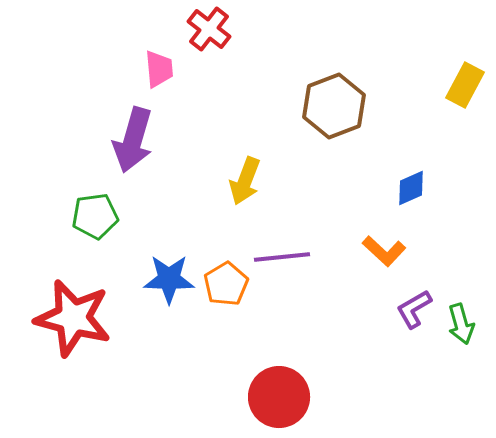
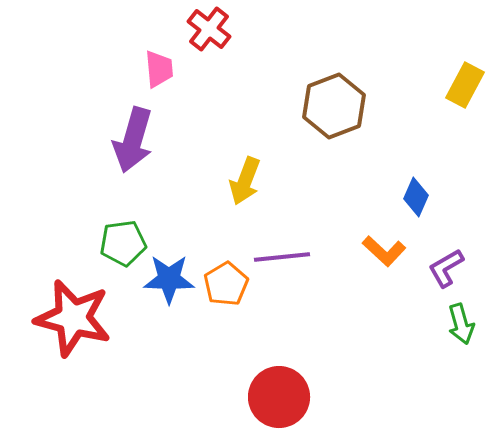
blue diamond: moved 5 px right, 9 px down; rotated 42 degrees counterclockwise
green pentagon: moved 28 px right, 27 px down
purple L-shape: moved 32 px right, 41 px up
